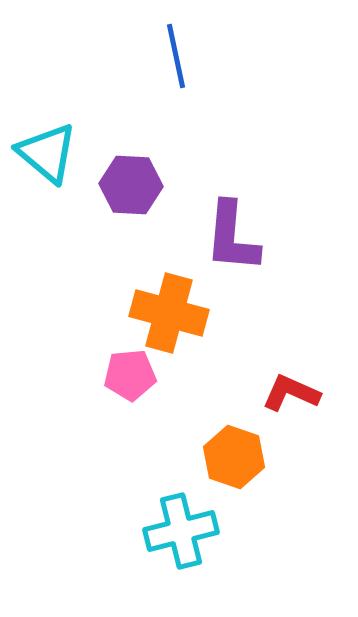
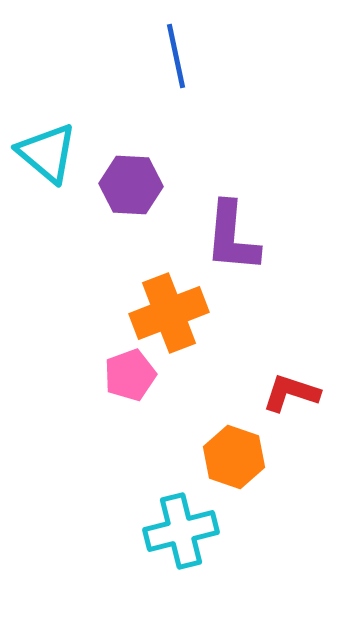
orange cross: rotated 36 degrees counterclockwise
pink pentagon: rotated 15 degrees counterclockwise
red L-shape: rotated 6 degrees counterclockwise
